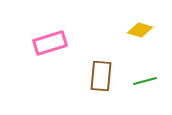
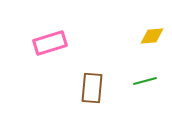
yellow diamond: moved 12 px right, 6 px down; rotated 20 degrees counterclockwise
brown rectangle: moved 9 px left, 12 px down
